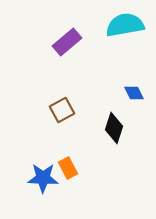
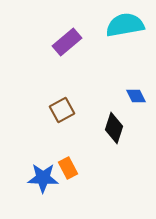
blue diamond: moved 2 px right, 3 px down
